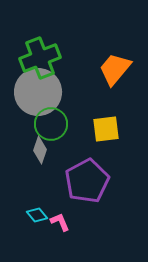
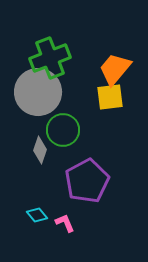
green cross: moved 10 px right
green circle: moved 12 px right, 6 px down
yellow square: moved 4 px right, 32 px up
pink L-shape: moved 5 px right, 1 px down
